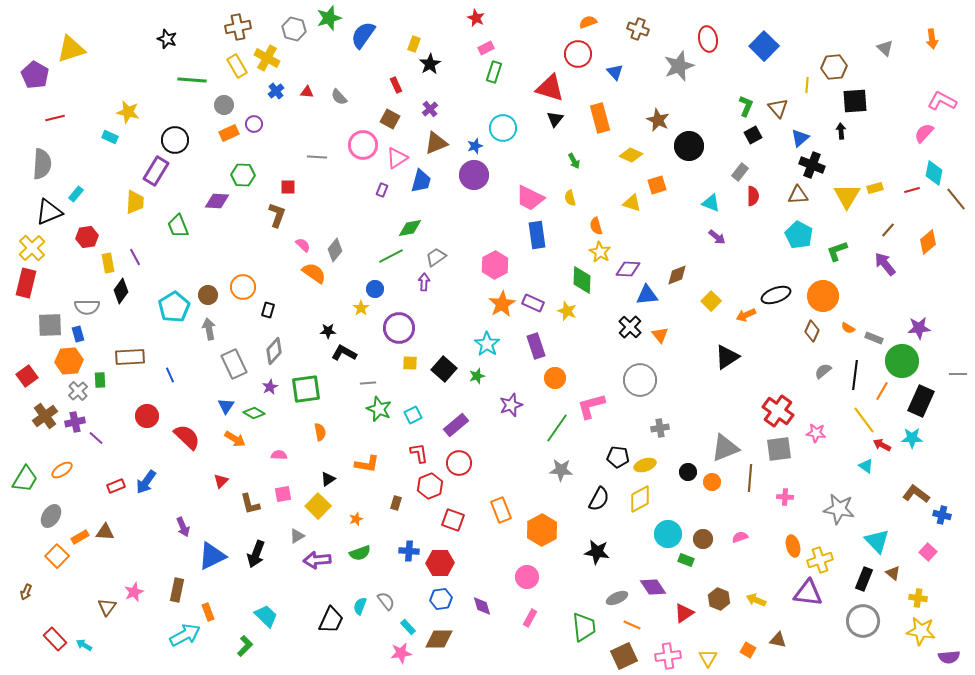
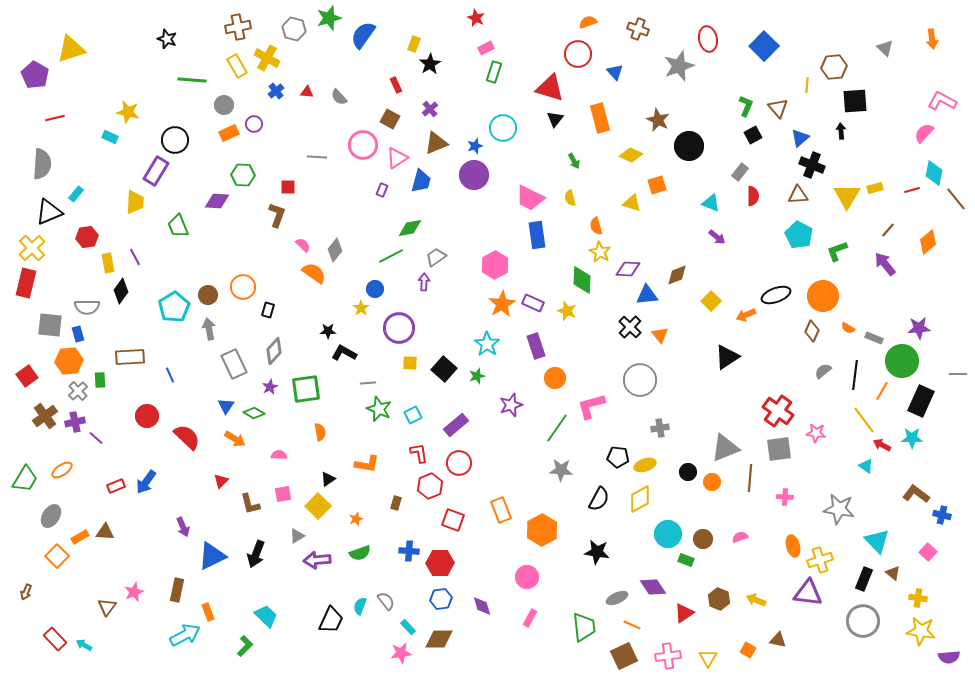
gray square at (50, 325): rotated 8 degrees clockwise
